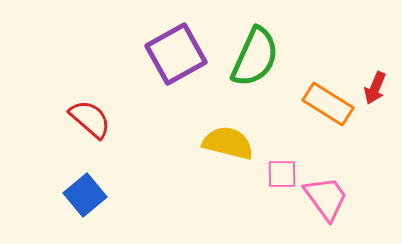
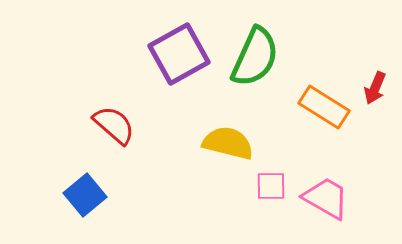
purple square: moved 3 px right
orange rectangle: moved 4 px left, 3 px down
red semicircle: moved 24 px right, 6 px down
pink square: moved 11 px left, 12 px down
pink trapezoid: rotated 24 degrees counterclockwise
